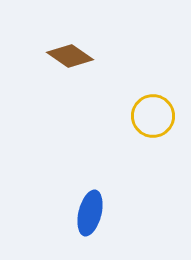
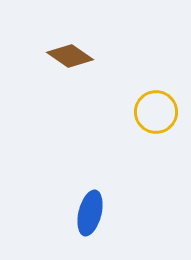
yellow circle: moved 3 px right, 4 px up
